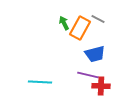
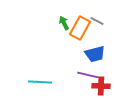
gray line: moved 1 px left, 2 px down
